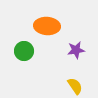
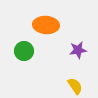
orange ellipse: moved 1 px left, 1 px up
purple star: moved 2 px right
